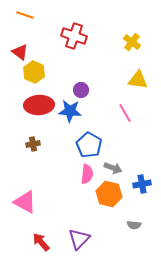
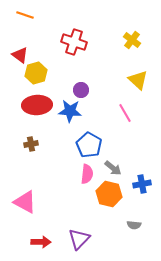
red cross: moved 6 px down
yellow cross: moved 2 px up
red triangle: moved 3 px down
yellow hexagon: moved 2 px right, 1 px down; rotated 20 degrees clockwise
yellow triangle: rotated 35 degrees clockwise
red ellipse: moved 2 px left
brown cross: moved 2 px left
gray arrow: rotated 18 degrees clockwise
red arrow: rotated 132 degrees clockwise
